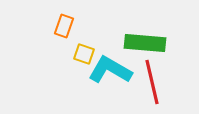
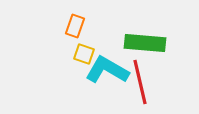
orange rectangle: moved 11 px right
cyan L-shape: moved 3 px left
red line: moved 12 px left
